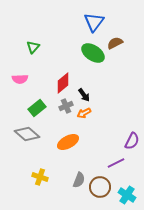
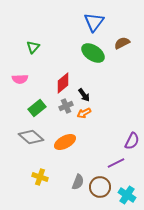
brown semicircle: moved 7 px right
gray diamond: moved 4 px right, 3 px down
orange ellipse: moved 3 px left
gray semicircle: moved 1 px left, 2 px down
